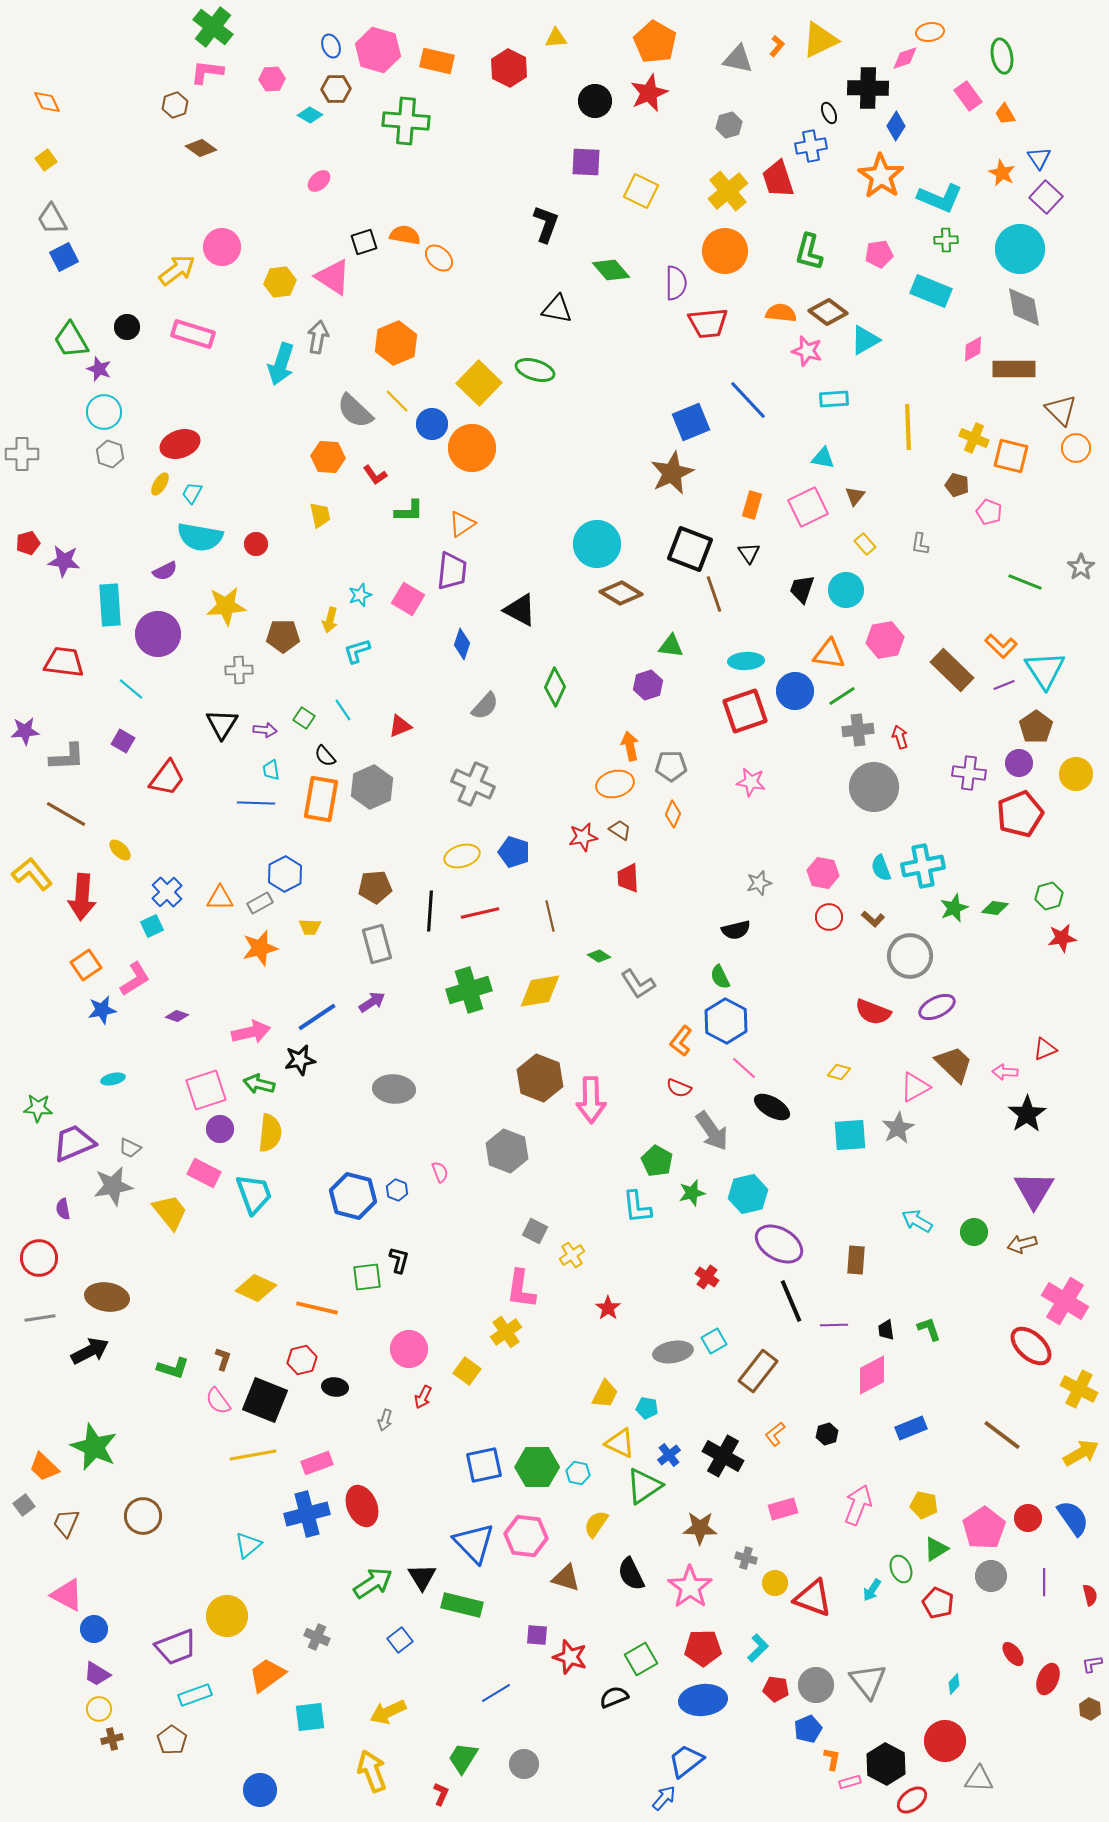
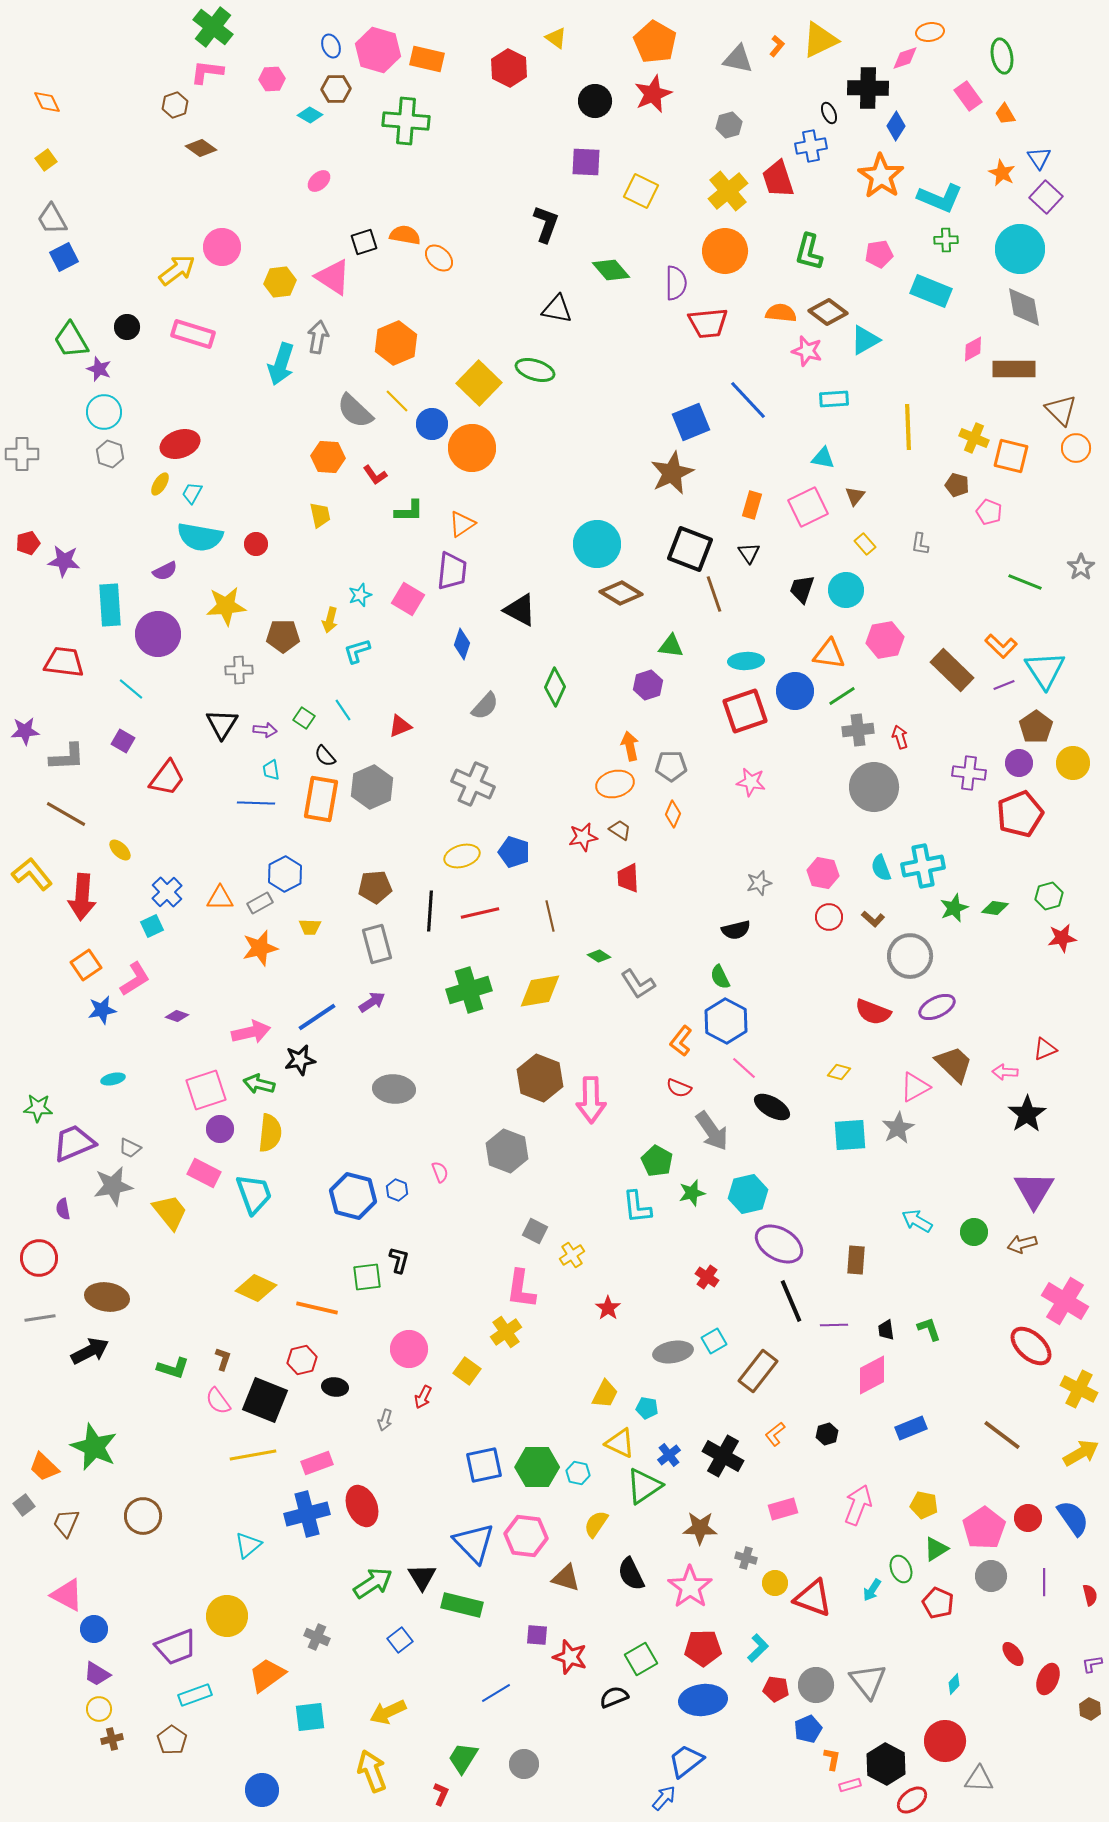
yellow triangle at (556, 38): rotated 40 degrees clockwise
orange rectangle at (437, 61): moved 10 px left, 2 px up
red star at (649, 93): moved 4 px right, 1 px down
yellow circle at (1076, 774): moved 3 px left, 11 px up
pink rectangle at (850, 1782): moved 3 px down
blue circle at (260, 1790): moved 2 px right
